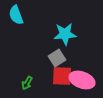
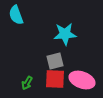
gray square: moved 2 px left, 3 px down; rotated 18 degrees clockwise
red square: moved 7 px left, 3 px down
